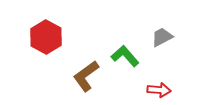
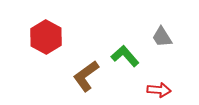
gray trapezoid: rotated 95 degrees counterclockwise
